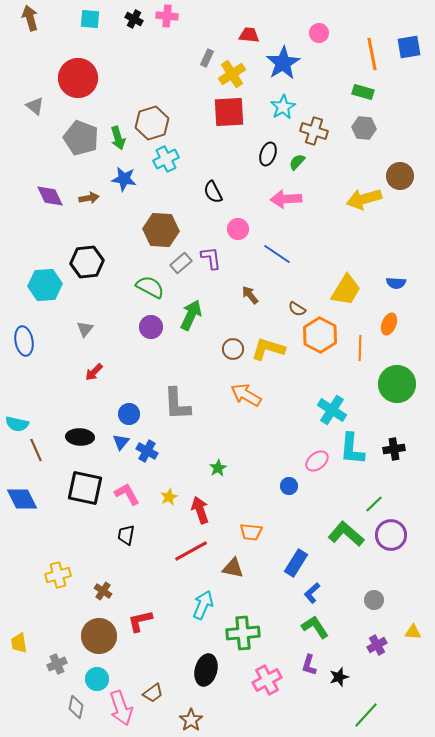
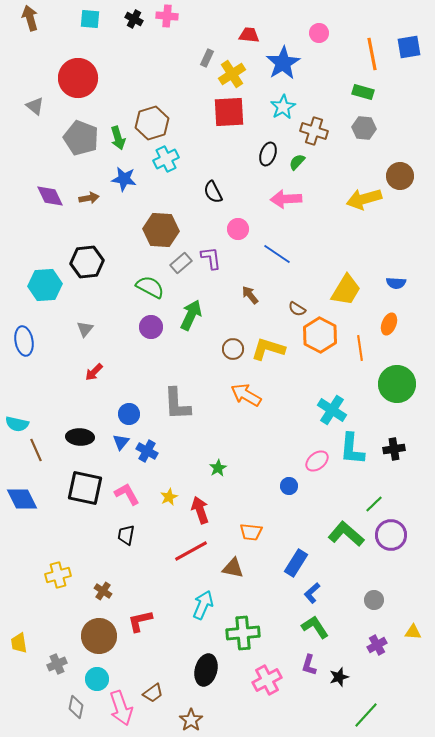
orange line at (360, 348): rotated 10 degrees counterclockwise
